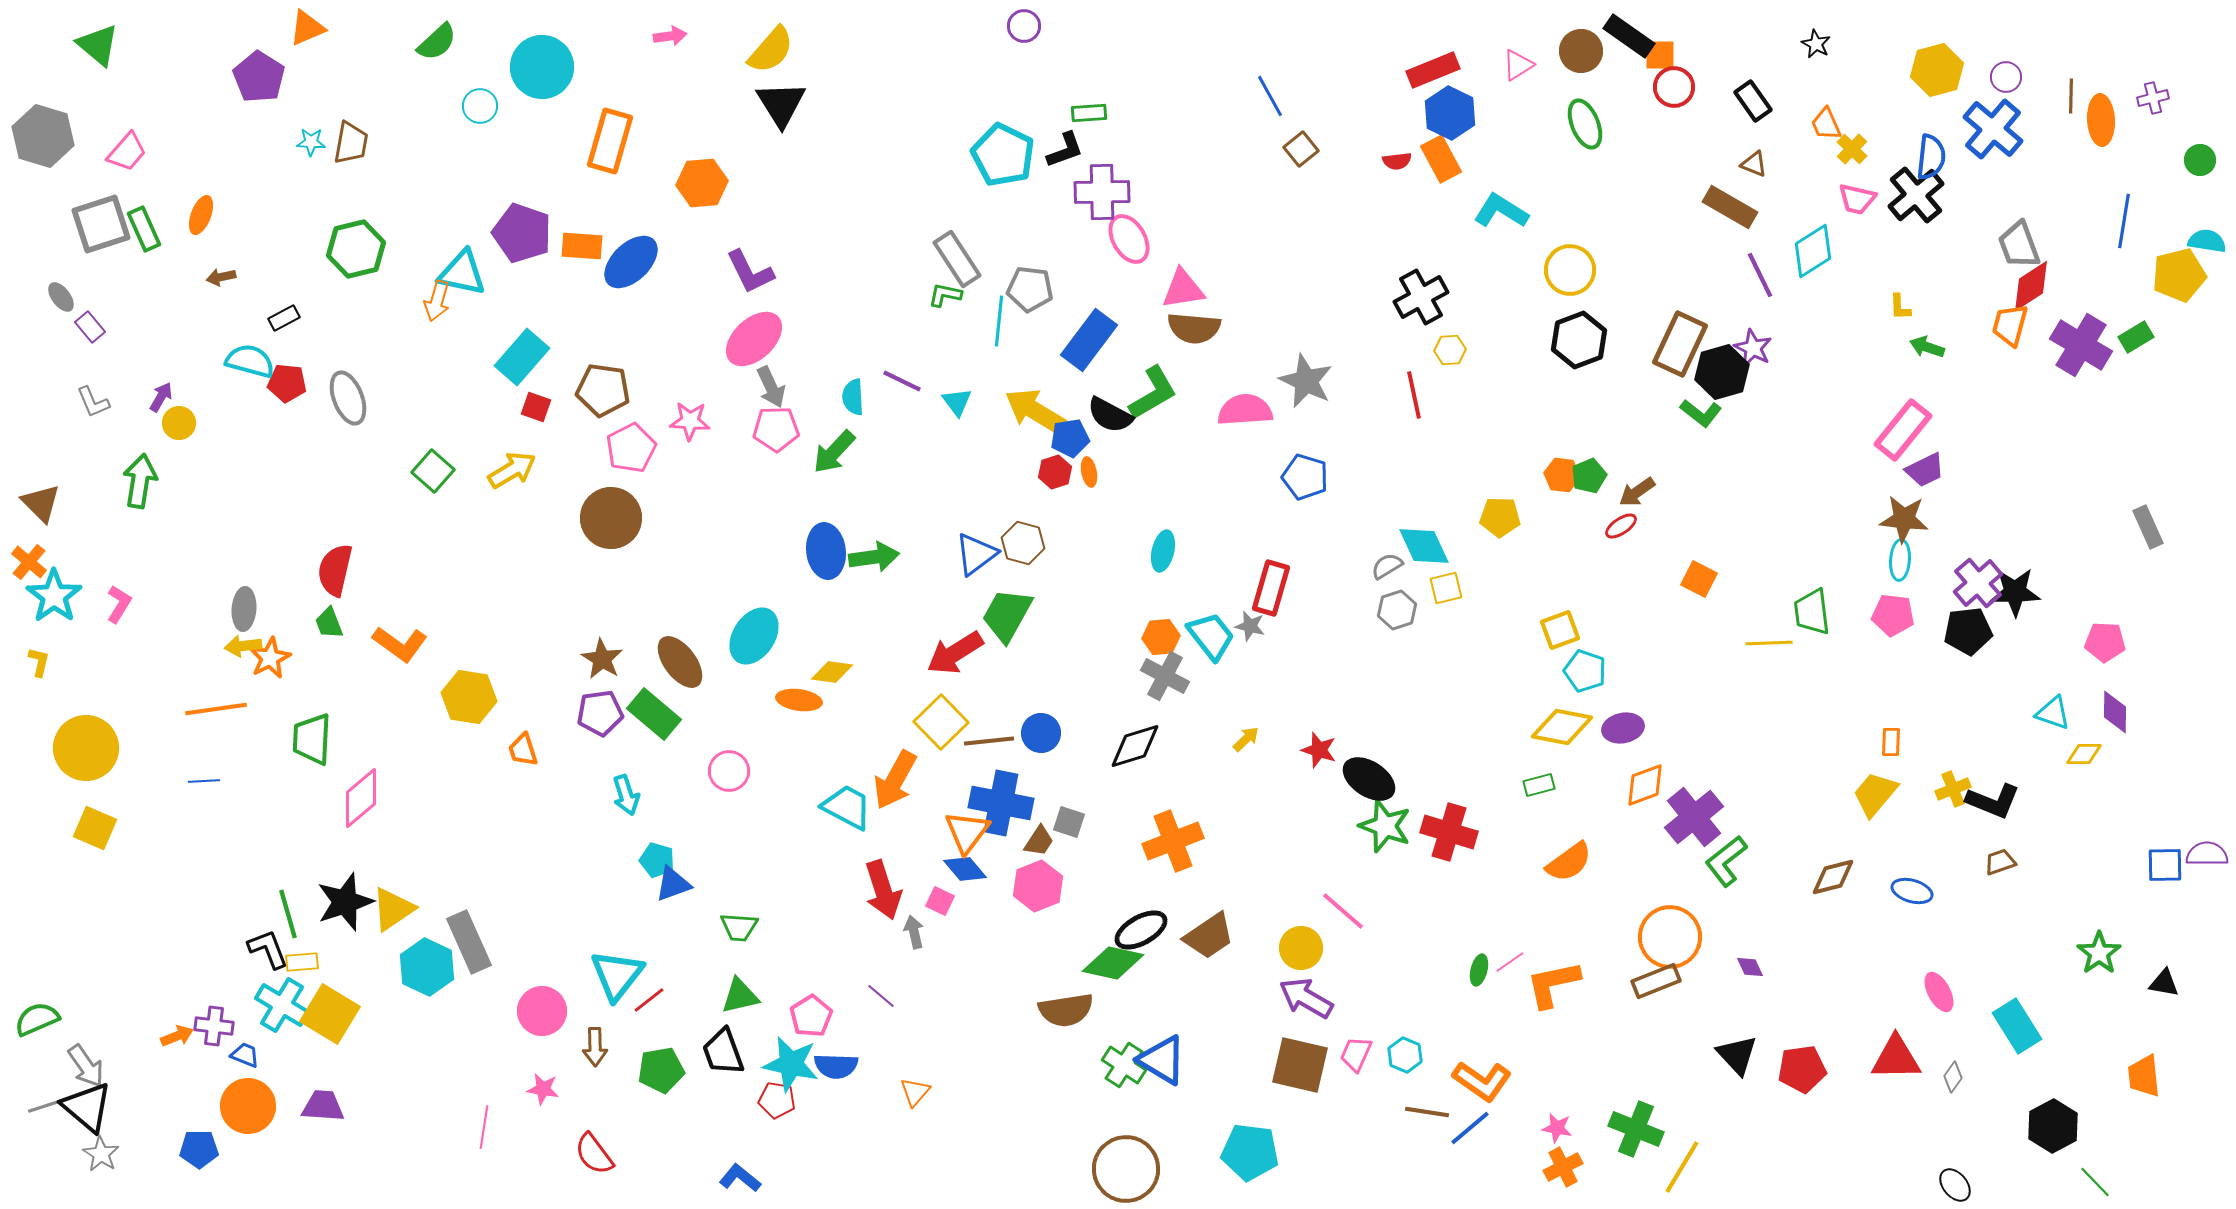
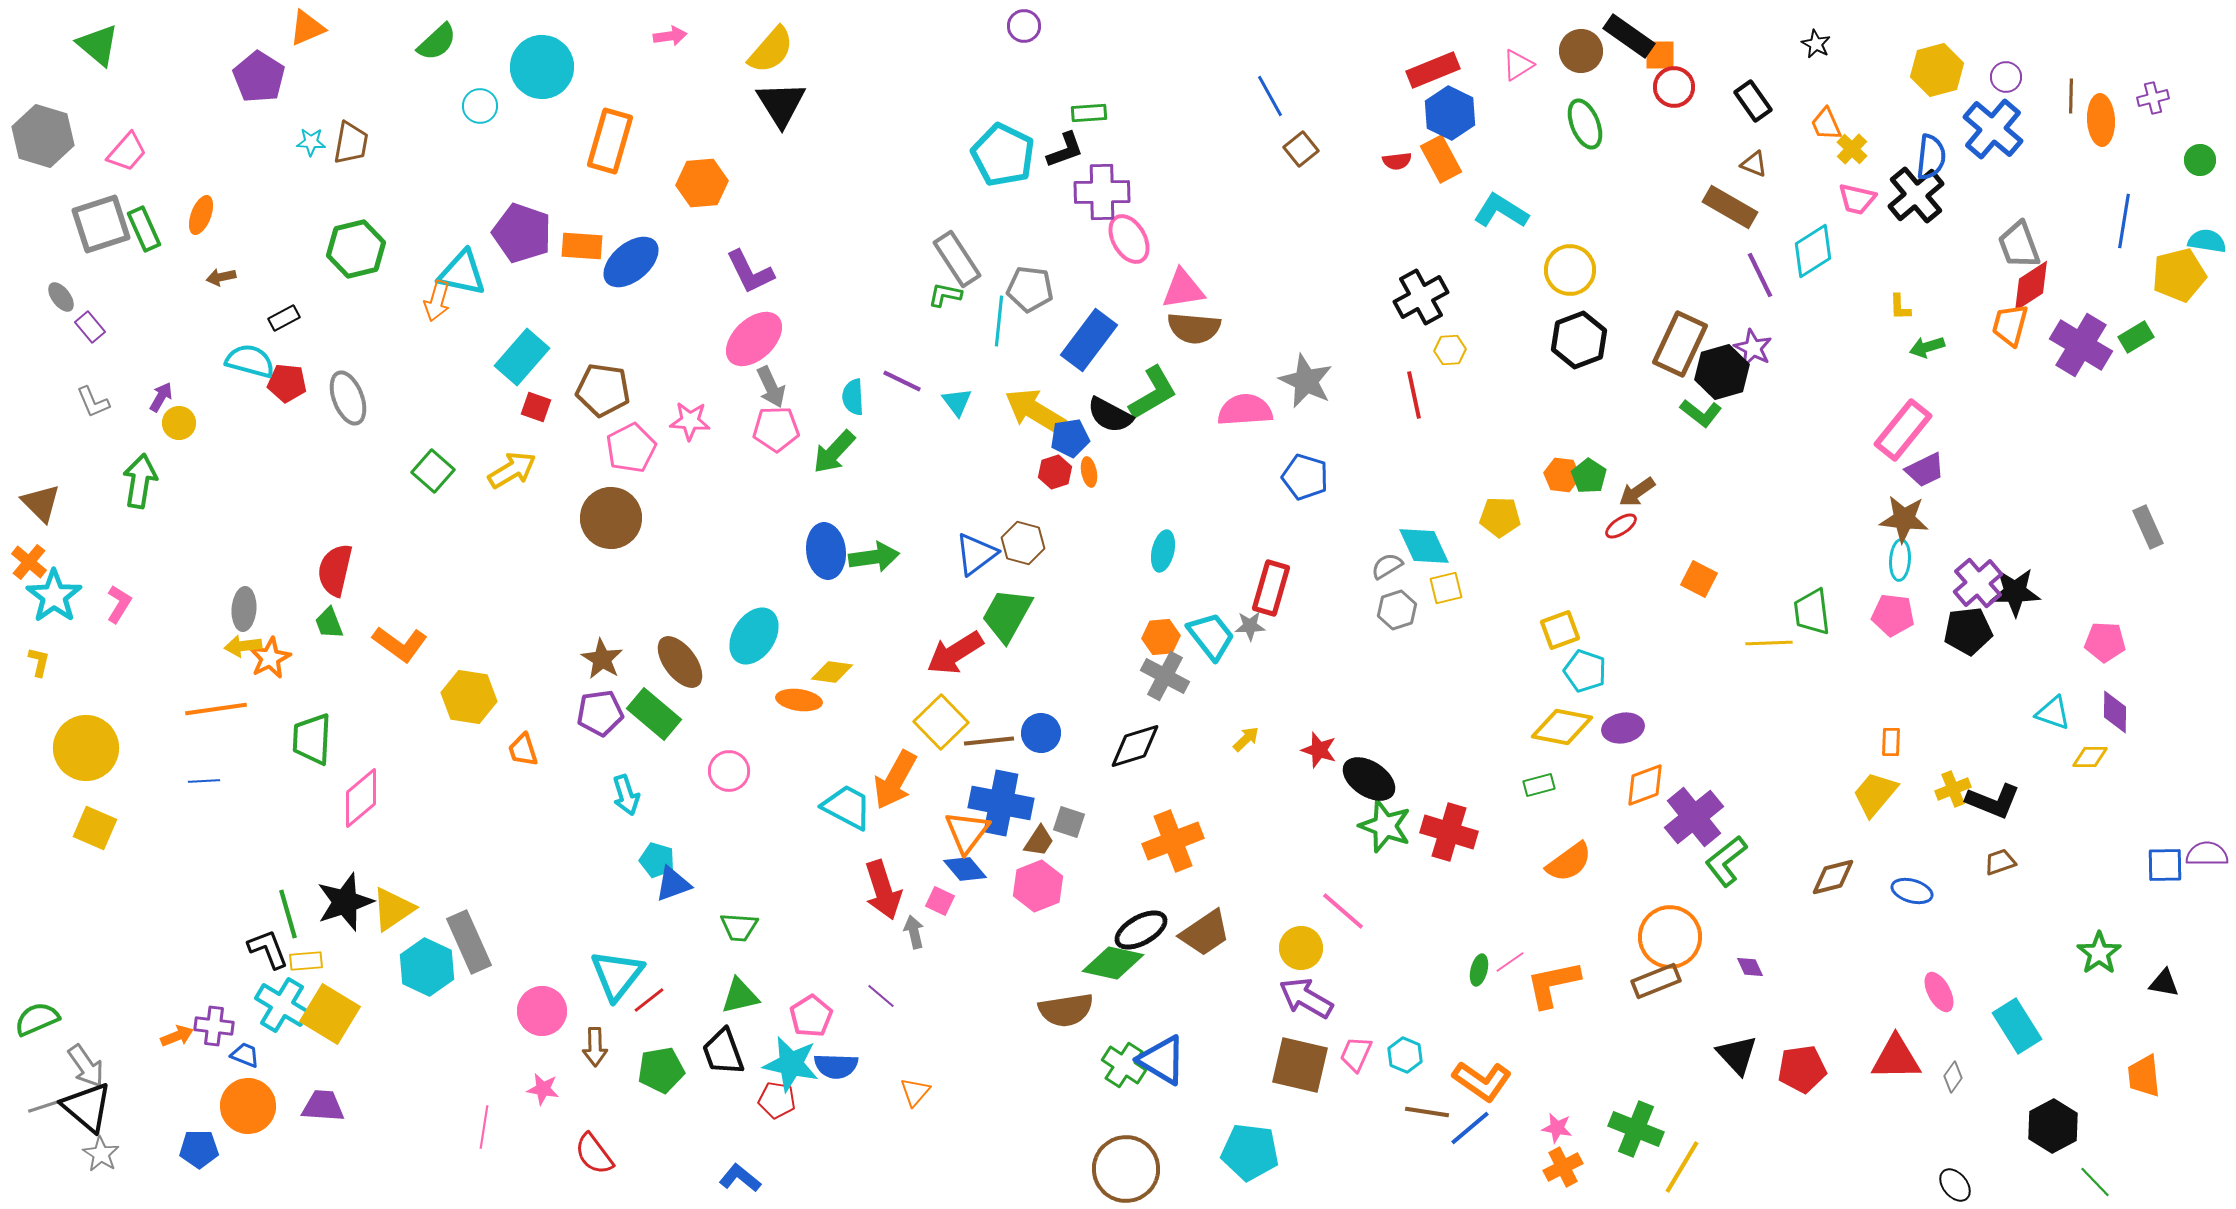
blue ellipse at (631, 262): rotated 4 degrees clockwise
green arrow at (1927, 347): rotated 36 degrees counterclockwise
green pentagon at (1589, 476): rotated 16 degrees counterclockwise
gray star at (1250, 626): rotated 16 degrees counterclockwise
yellow diamond at (2084, 754): moved 6 px right, 3 px down
brown trapezoid at (1209, 936): moved 4 px left, 3 px up
yellow rectangle at (302, 962): moved 4 px right, 1 px up
